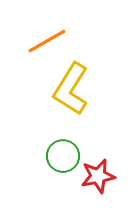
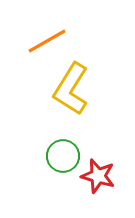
red star: rotated 28 degrees clockwise
